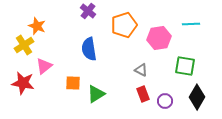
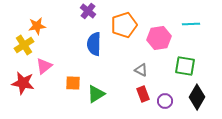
orange star: rotated 30 degrees counterclockwise
blue semicircle: moved 5 px right, 5 px up; rotated 10 degrees clockwise
